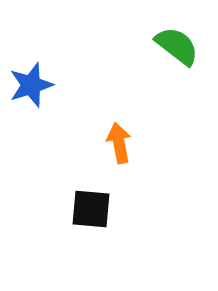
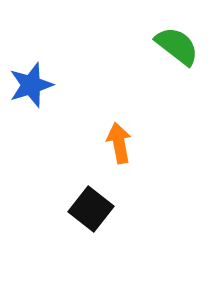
black square: rotated 33 degrees clockwise
